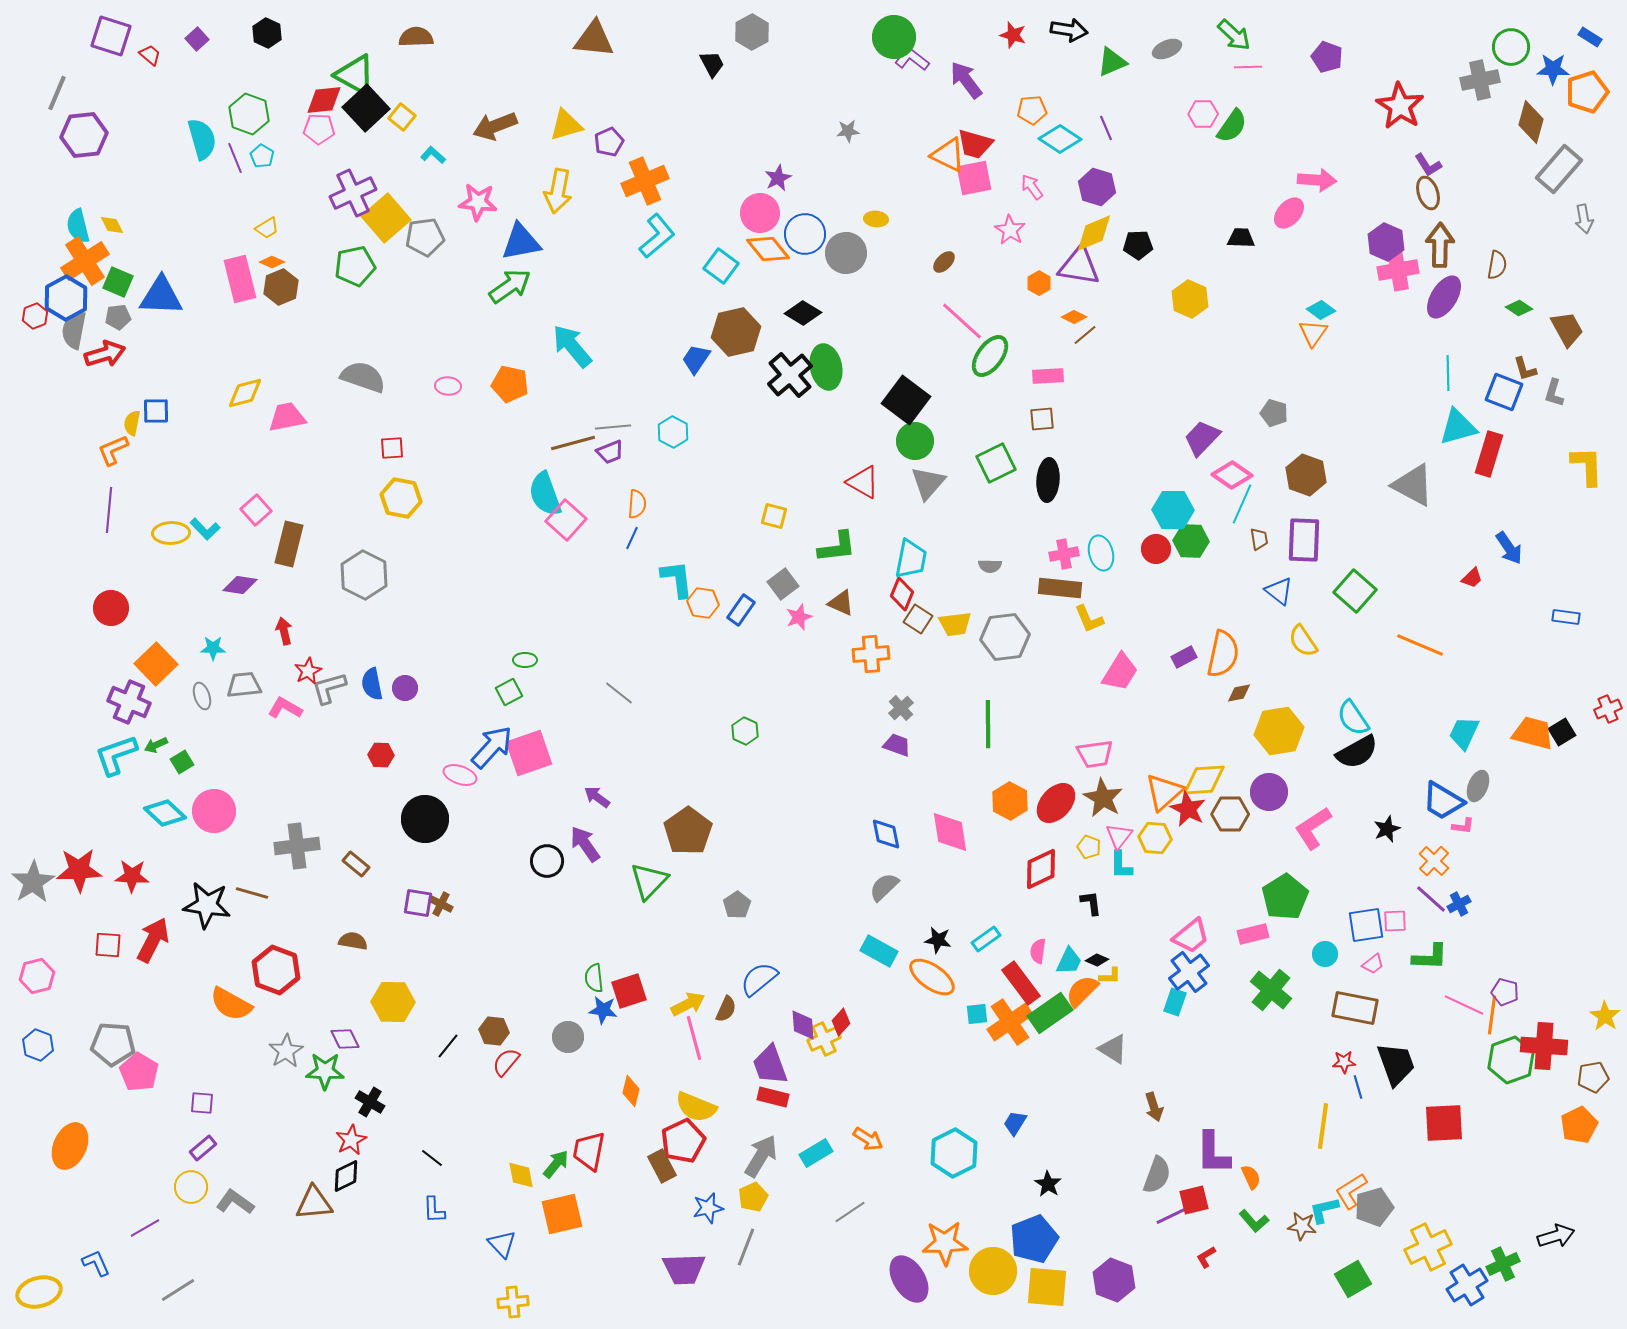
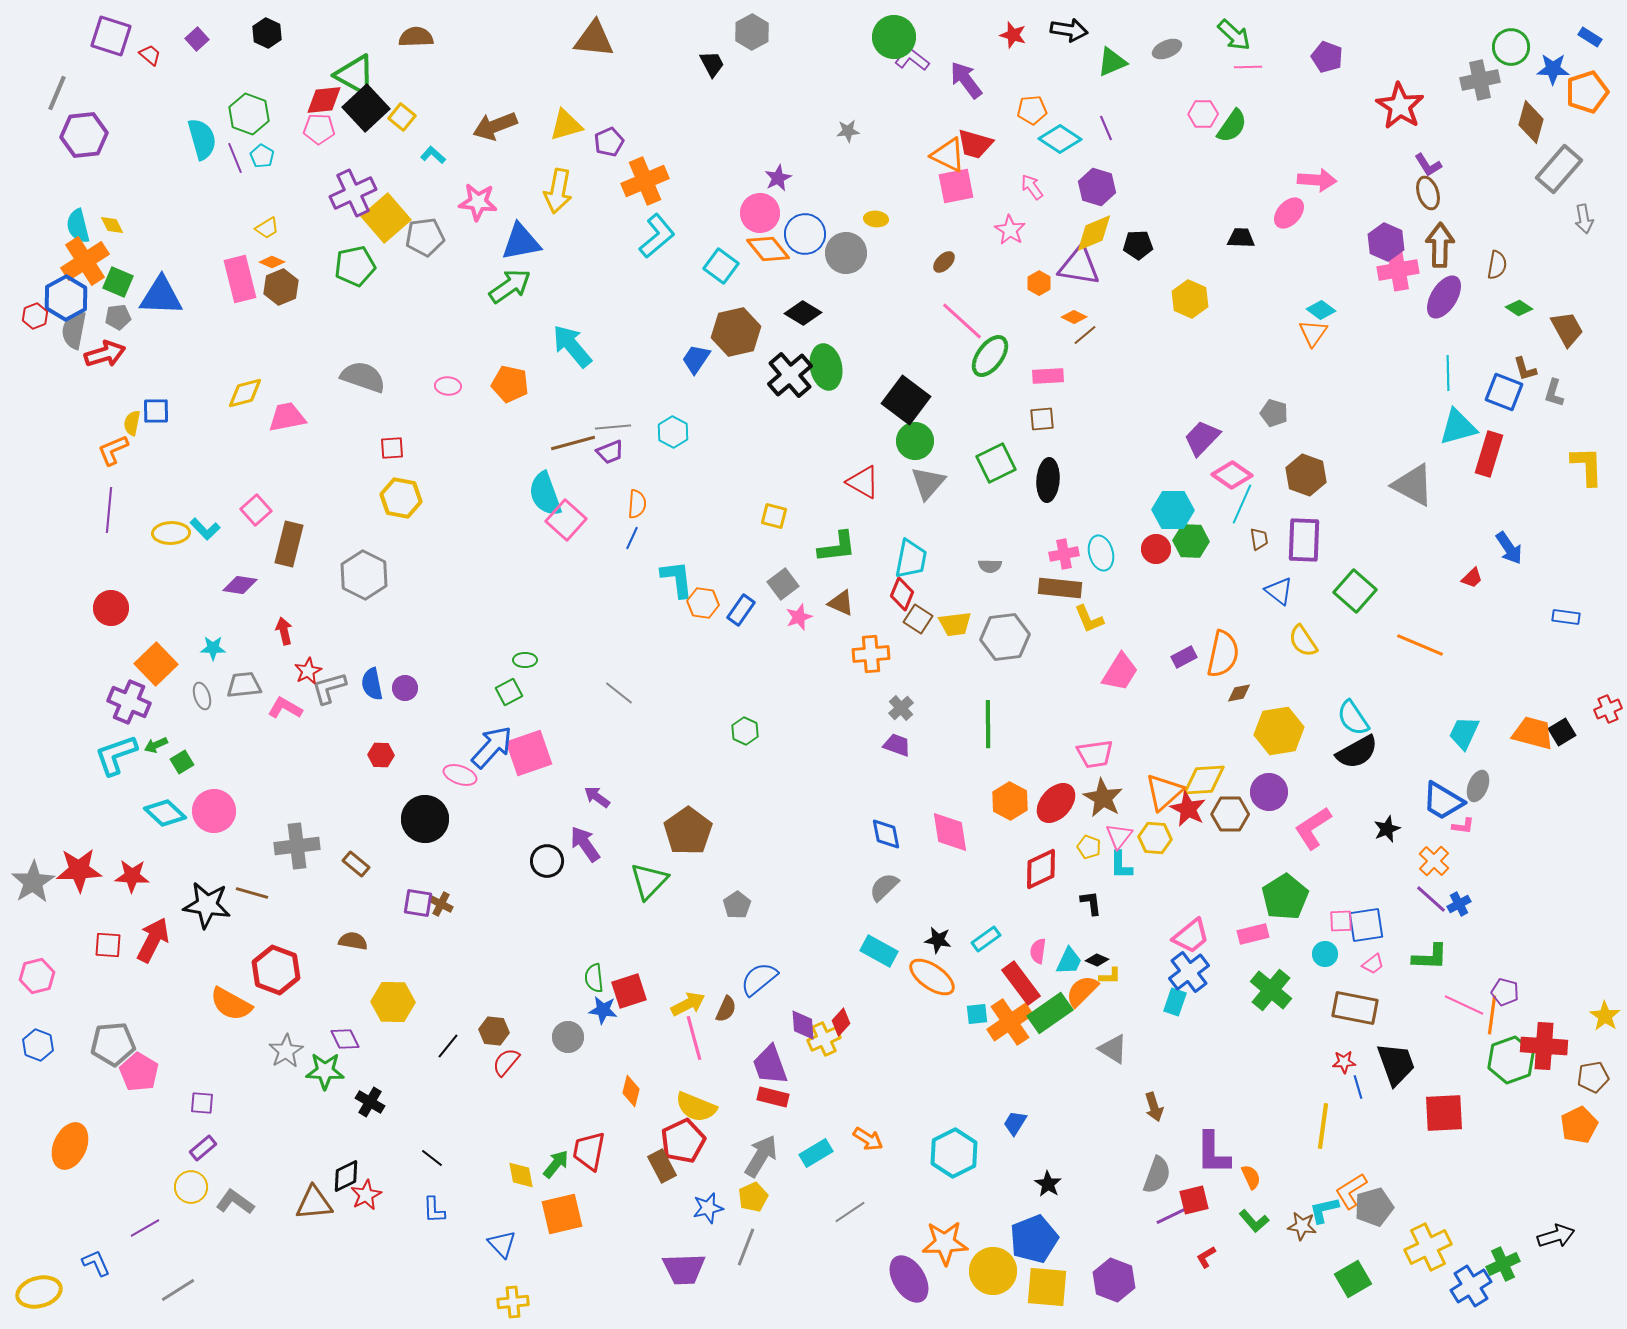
pink square at (974, 178): moved 18 px left, 8 px down
pink square at (1395, 921): moved 54 px left
gray pentagon at (113, 1044): rotated 9 degrees counterclockwise
red square at (1444, 1123): moved 10 px up
red star at (351, 1140): moved 15 px right, 55 px down
blue cross at (1467, 1285): moved 4 px right, 1 px down
